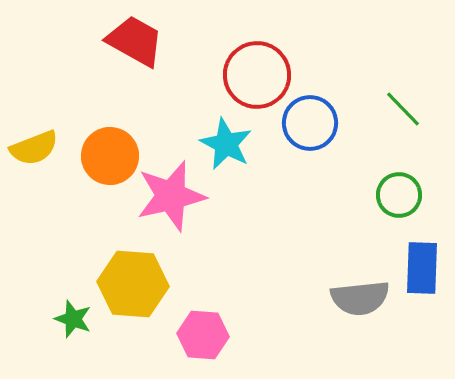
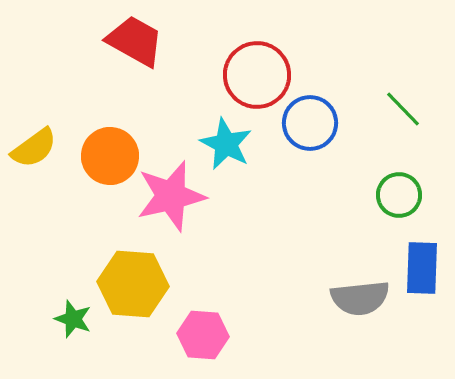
yellow semicircle: rotated 15 degrees counterclockwise
